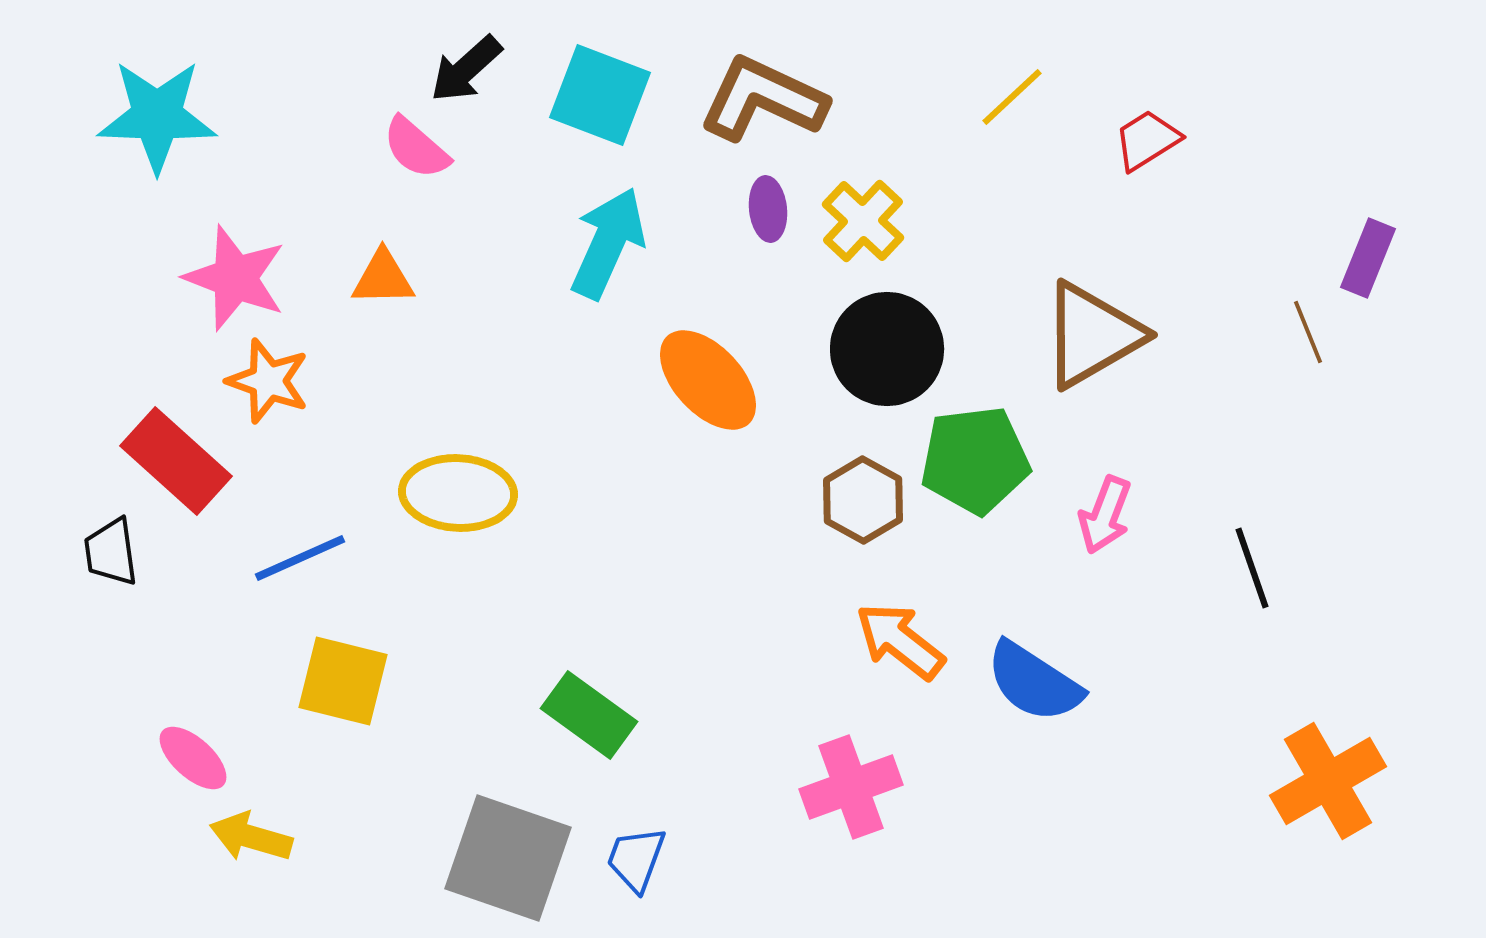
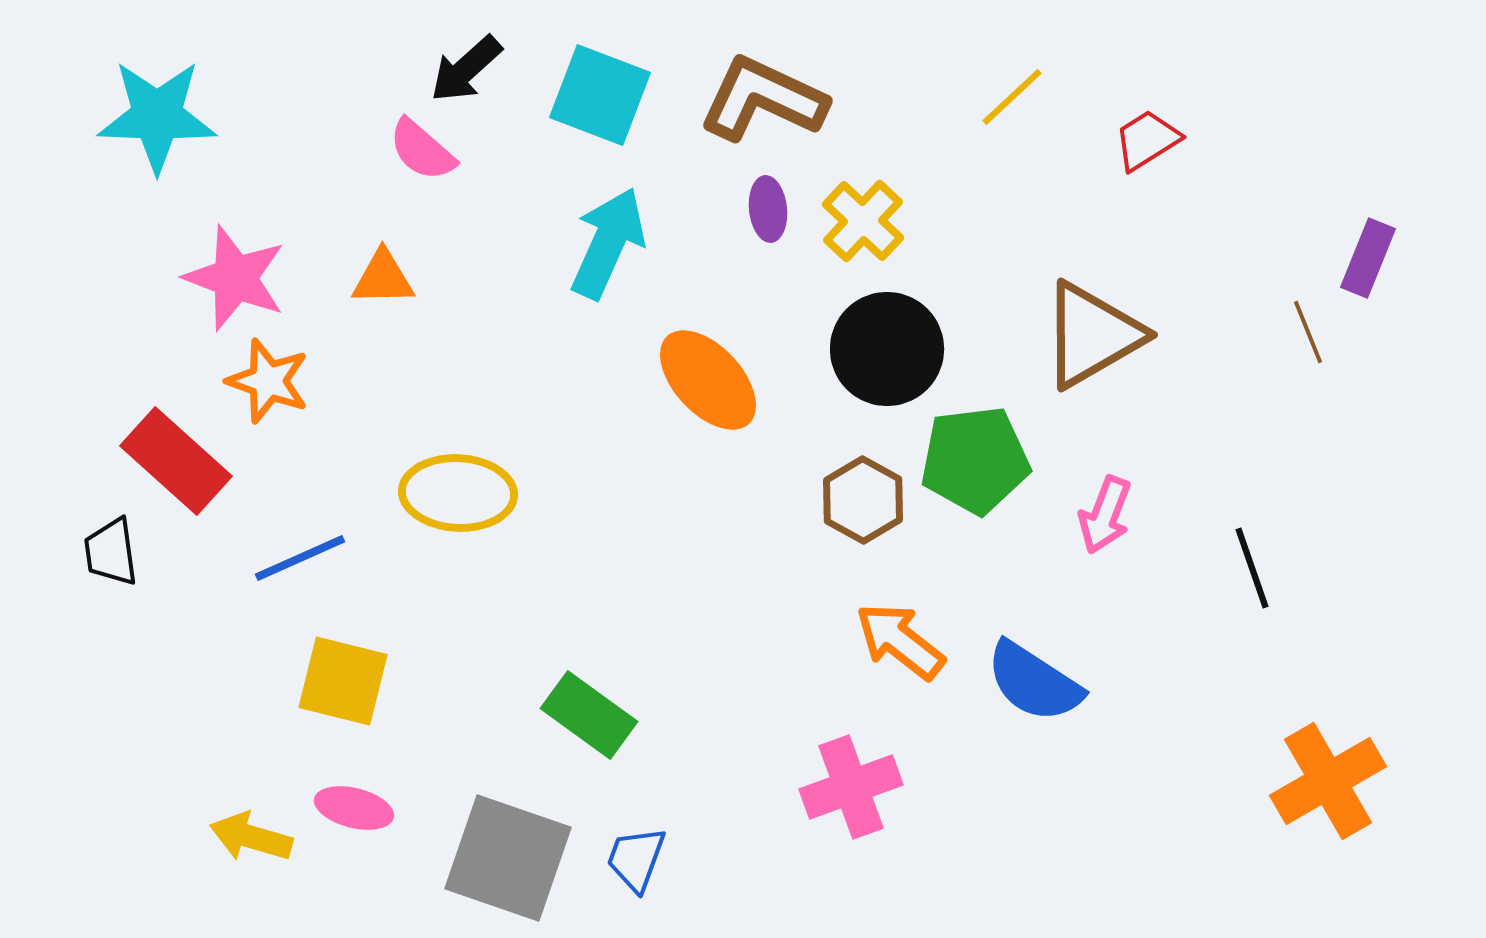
pink semicircle: moved 6 px right, 2 px down
pink ellipse: moved 161 px right, 50 px down; rotated 28 degrees counterclockwise
